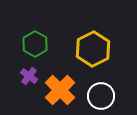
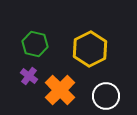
green hexagon: rotated 15 degrees counterclockwise
yellow hexagon: moved 3 px left
white circle: moved 5 px right
